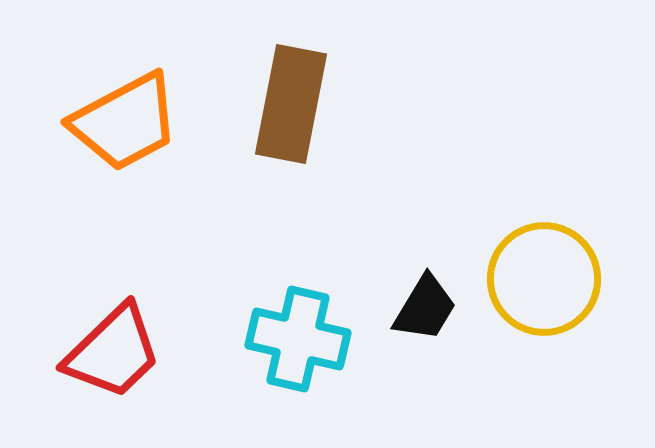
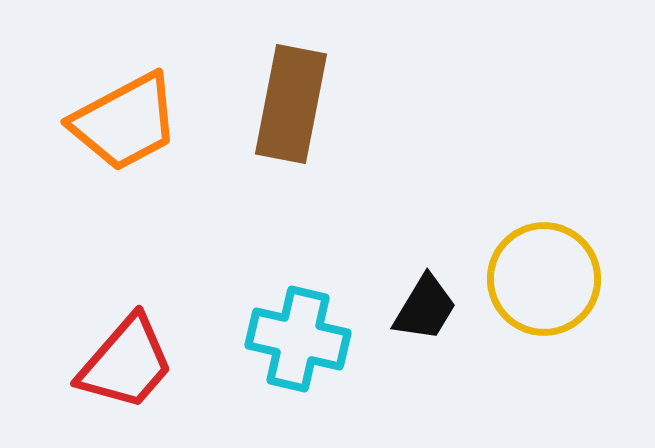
red trapezoid: moved 13 px right, 11 px down; rotated 5 degrees counterclockwise
